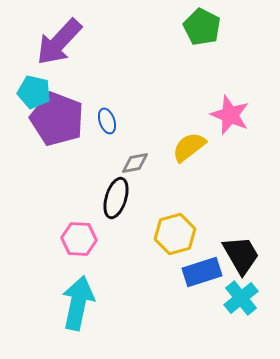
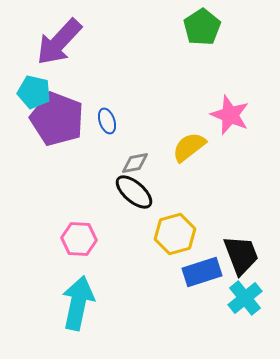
green pentagon: rotated 12 degrees clockwise
black ellipse: moved 18 px right, 6 px up; rotated 66 degrees counterclockwise
black trapezoid: rotated 9 degrees clockwise
cyan cross: moved 4 px right
